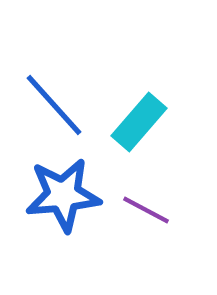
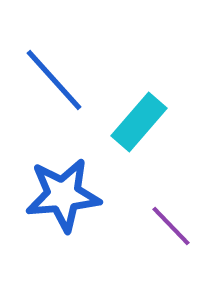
blue line: moved 25 px up
purple line: moved 25 px right, 16 px down; rotated 18 degrees clockwise
